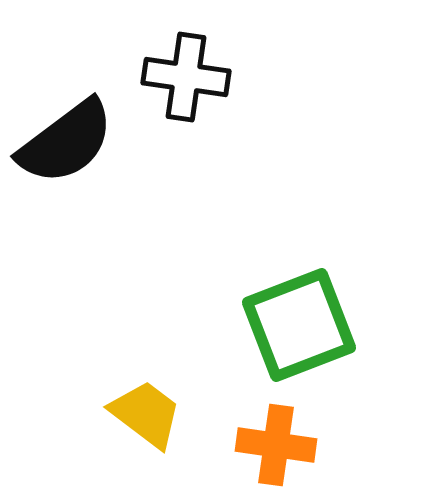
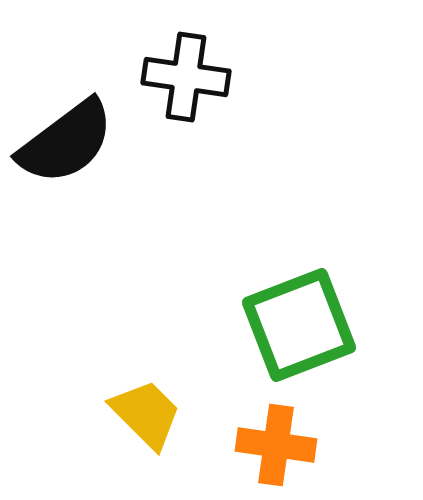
yellow trapezoid: rotated 8 degrees clockwise
